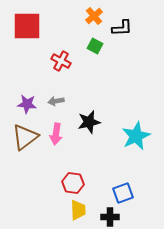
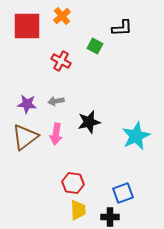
orange cross: moved 32 px left
